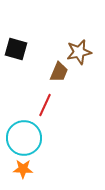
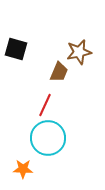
cyan circle: moved 24 px right
